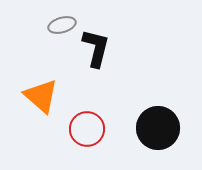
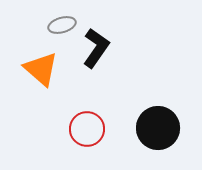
black L-shape: rotated 21 degrees clockwise
orange triangle: moved 27 px up
